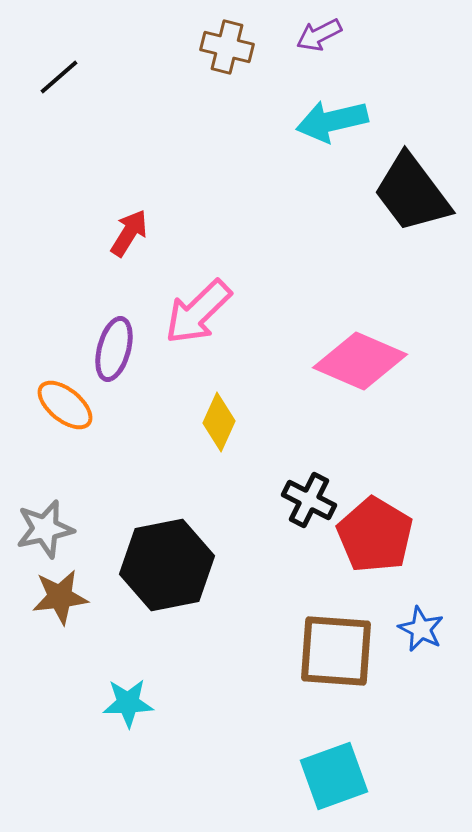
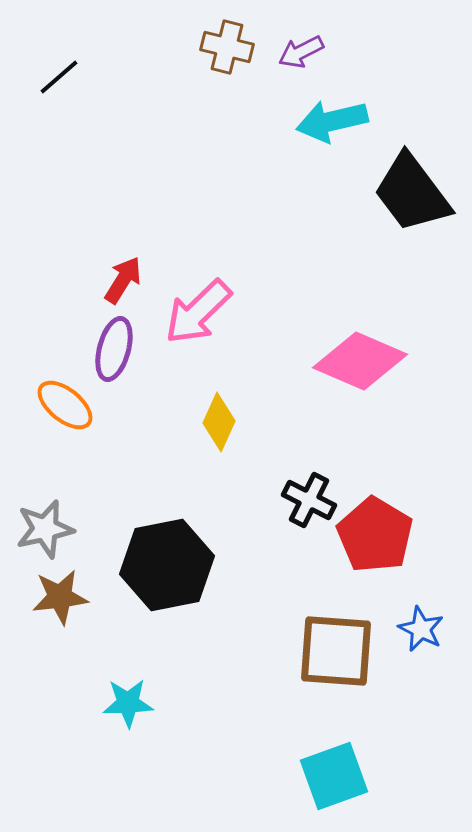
purple arrow: moved 18 px left, 17 px down
red arrow: moved 6 px left, 47 px down
